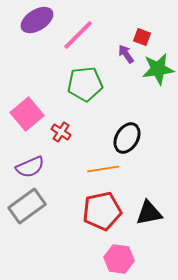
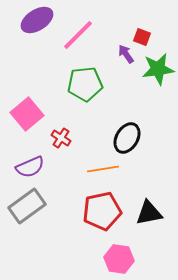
red cross: moved 6 px down
